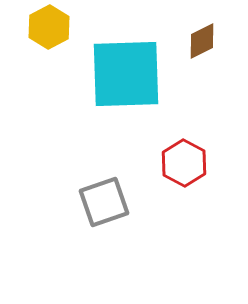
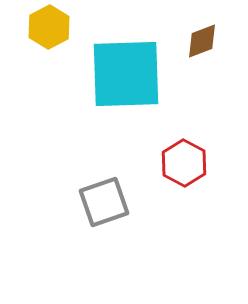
brown diamond: rotated 6 degrees clockwise
